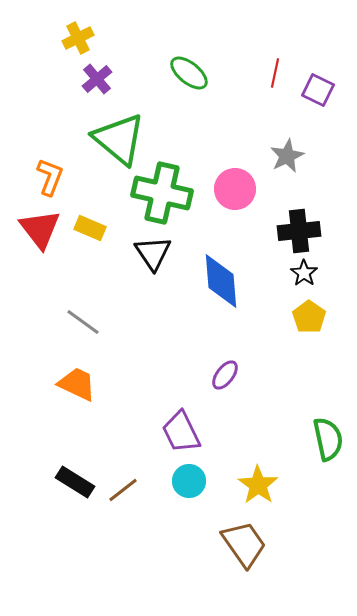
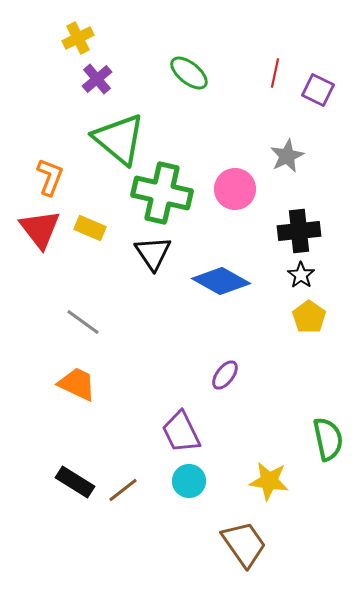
black star: moved 3 px left, 2 px down
blue diamond: rotated 56 degrees counterclockwise
yellow star: moved 11 px right, 4 px up; rotated 27 degrees counterclockwise
